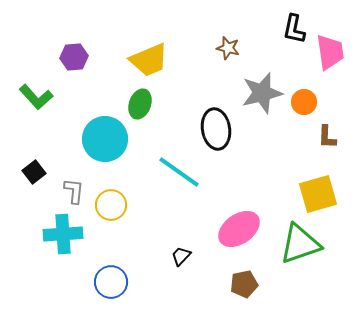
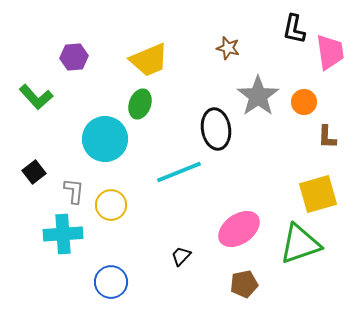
gray star: moved 4 px left, 3 px down; rotated 21 degrees counterclockwise
cyan line: rotated 57 degrees counterclockwise
